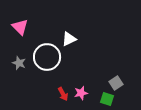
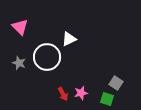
gray square: rotated 24 degrees counterclockwise
